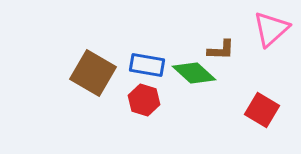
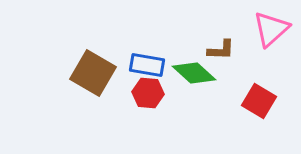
red hexagon: moved 4 px right, 7 px up; rotated 12 degrees counterclockwise
red square: moved 3 px left, 9 px up
